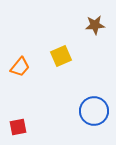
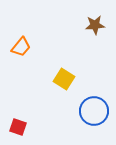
yellow square: moved 3 px right, 23 px down; rotated 35 degrees counterclockwise
orange trapezoid: moved 1 px right, 20 px up
red square: rotated 30 degrees clockwise
